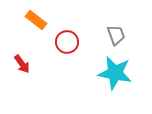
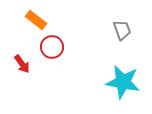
gray trapezoid: moved 6 px right, 5 px up
red circle: moved 15 px left, 5 px down
cyan star: moved 8 px right, 9 px down
